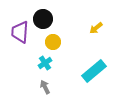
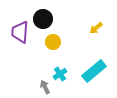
cyan cross: moved 15 px right, 11 px down
